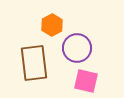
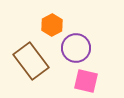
purple circle: moved 1 px left
brown rectangle: moved 3 px left, 2 px up; rotated 30 degrees counterclockwise
